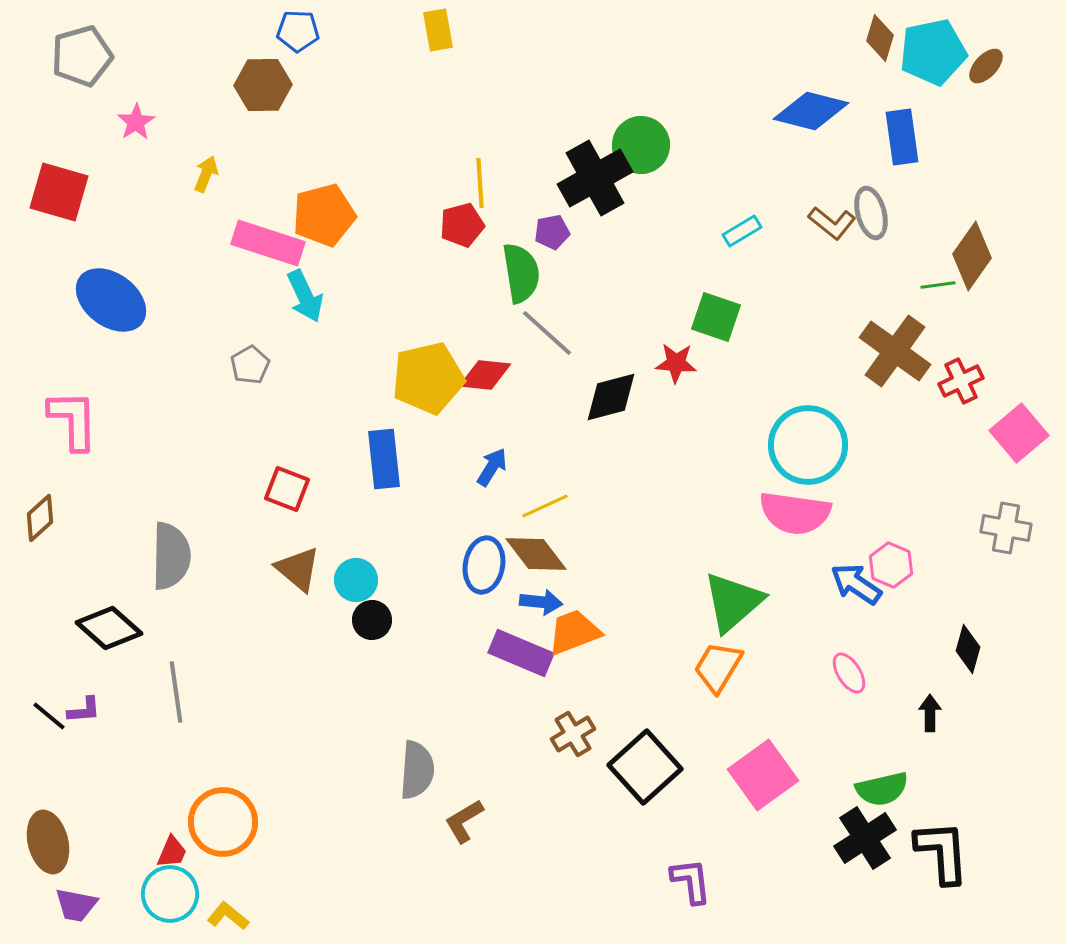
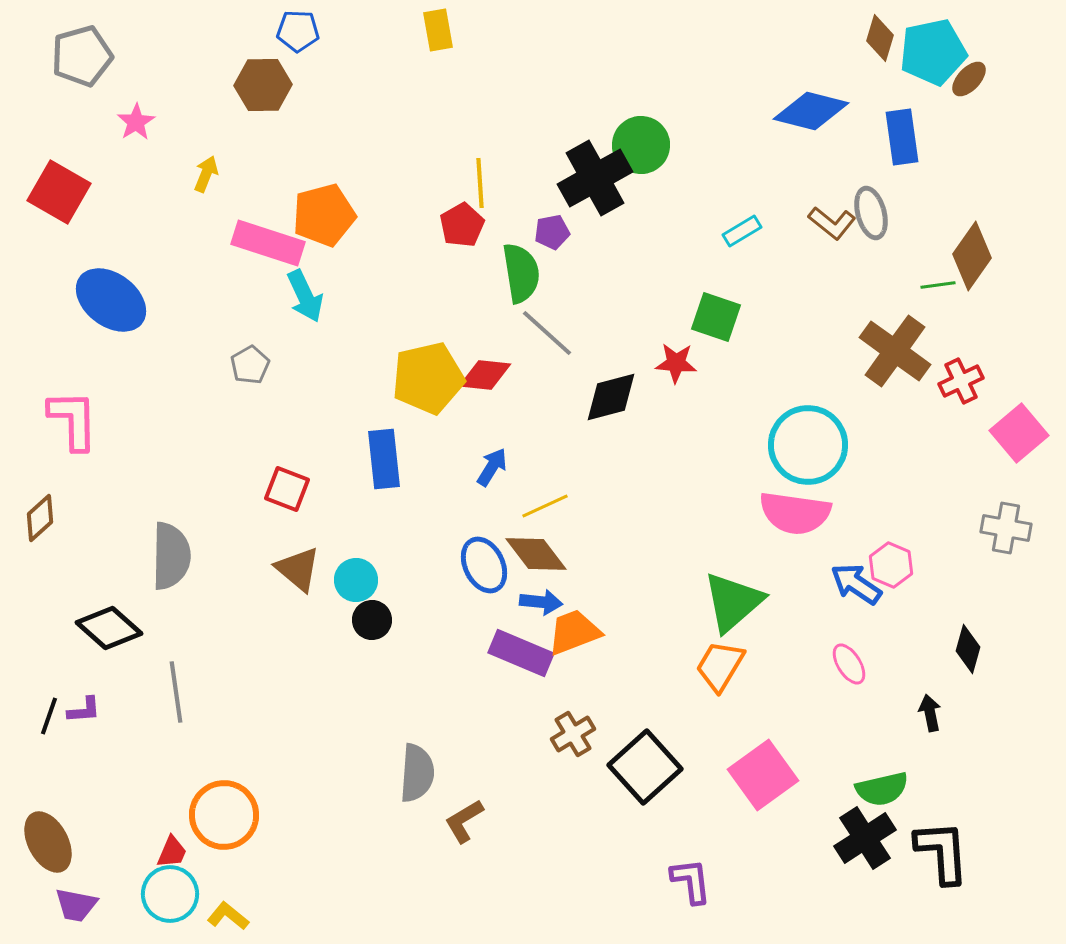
brown ellipse at (986, 66): moved 17 px left, 13 px down
red square at (59, 192): rotated 14 degrees clockwise
red pentagon at (462, 225): rotated 15 degrees counterclockwise
blue ellipse at (484, 565): rotated 36 degrees counterclockwise
orange trapezoid at (718, 667): moved 2 px right, 1 px up
pink ellipse at (849, 673): moved 9 px up
black arrow at (930, 713): rotated 12 degrees counterclockwise
black line at (49, 716): rotated 69 degrees clockwise
gray semicircle at (417, 770): moved 3 px down
orange circle at (223, 822): moved 1 px right, 7 px up
brown ellipse at (48, 842): rotated 14 degrees counterclockwise
